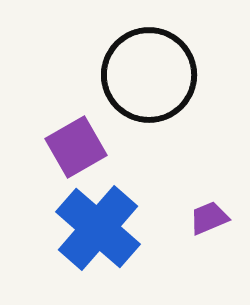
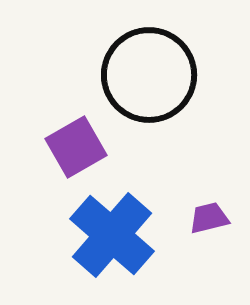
purple trapezoid: rotated 9 degrees clockwise
blue cross: moved 14 px right, 7 px down
